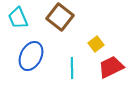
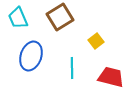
brown square: rotated 20 degrees clockwise
yellow square: moved 3 px up
blue ellipse: rotated 8 degrees counterclockwise
red trapezoid: moved 10 px down; rotated 40 degrees clockwise
